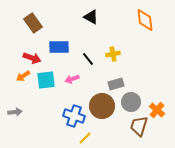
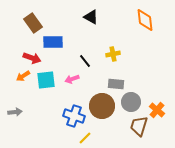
blue rectangle: moved 6 px left, 5 px up
black line: moved 3 px left, 2 px down
gray rectangle: rotated 21 degrees clockwise
